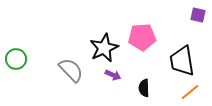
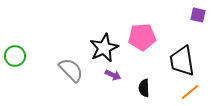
green circle: moved 1 px left, 3 px up
